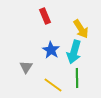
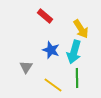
red rectangle: rotated 28 degrees counterclockwise
blue star: rotated 12 degrees counterclockwise
